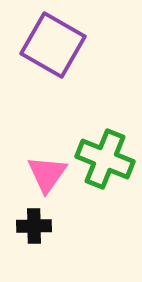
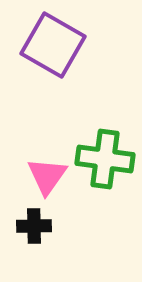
green cross: rotated 14 degrees counterclockwise
pink triangle: moved 2 px down
